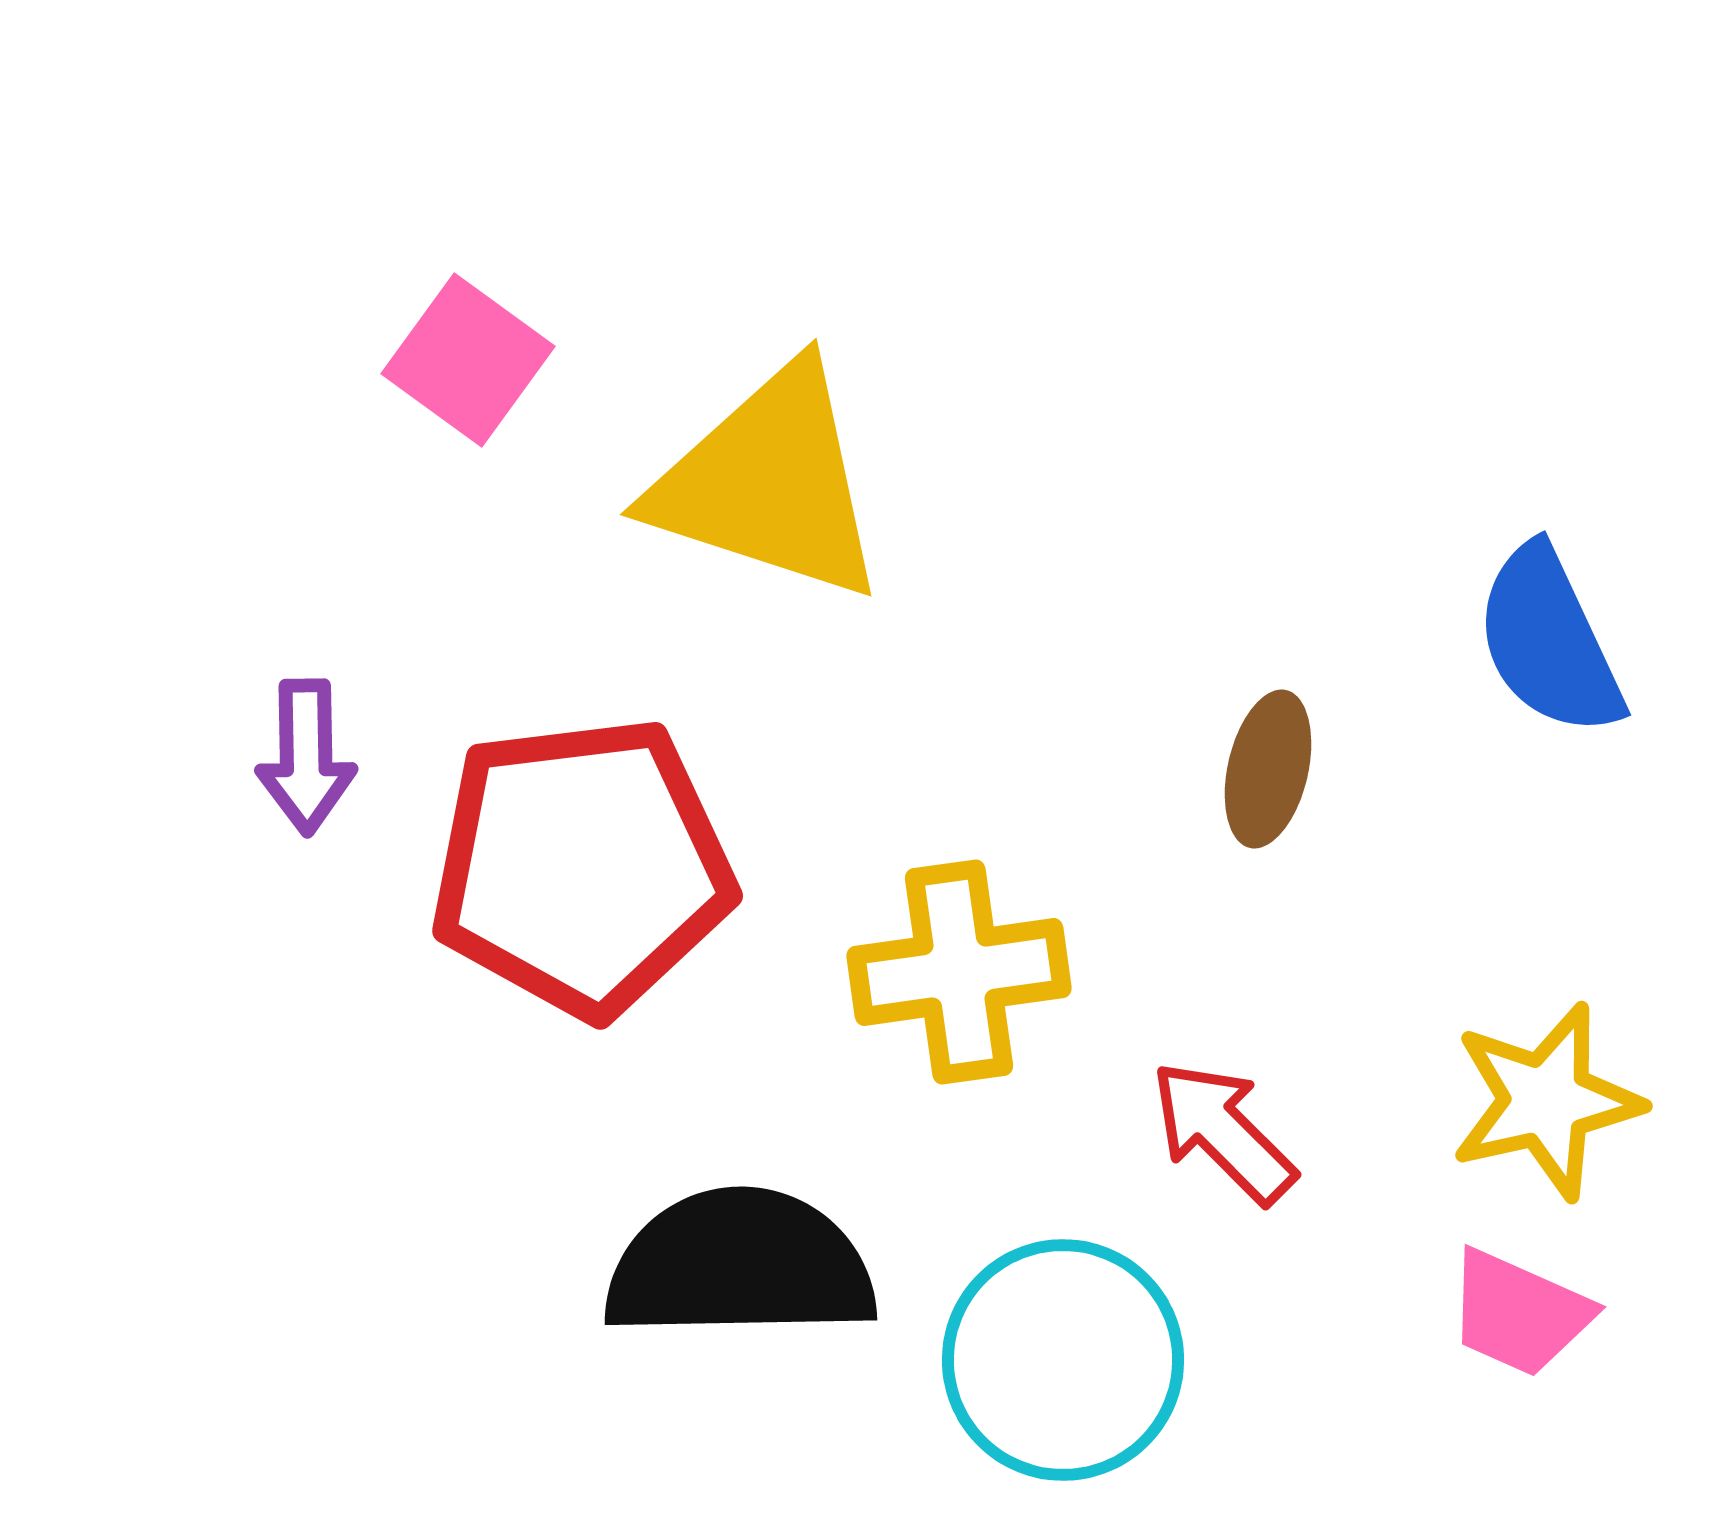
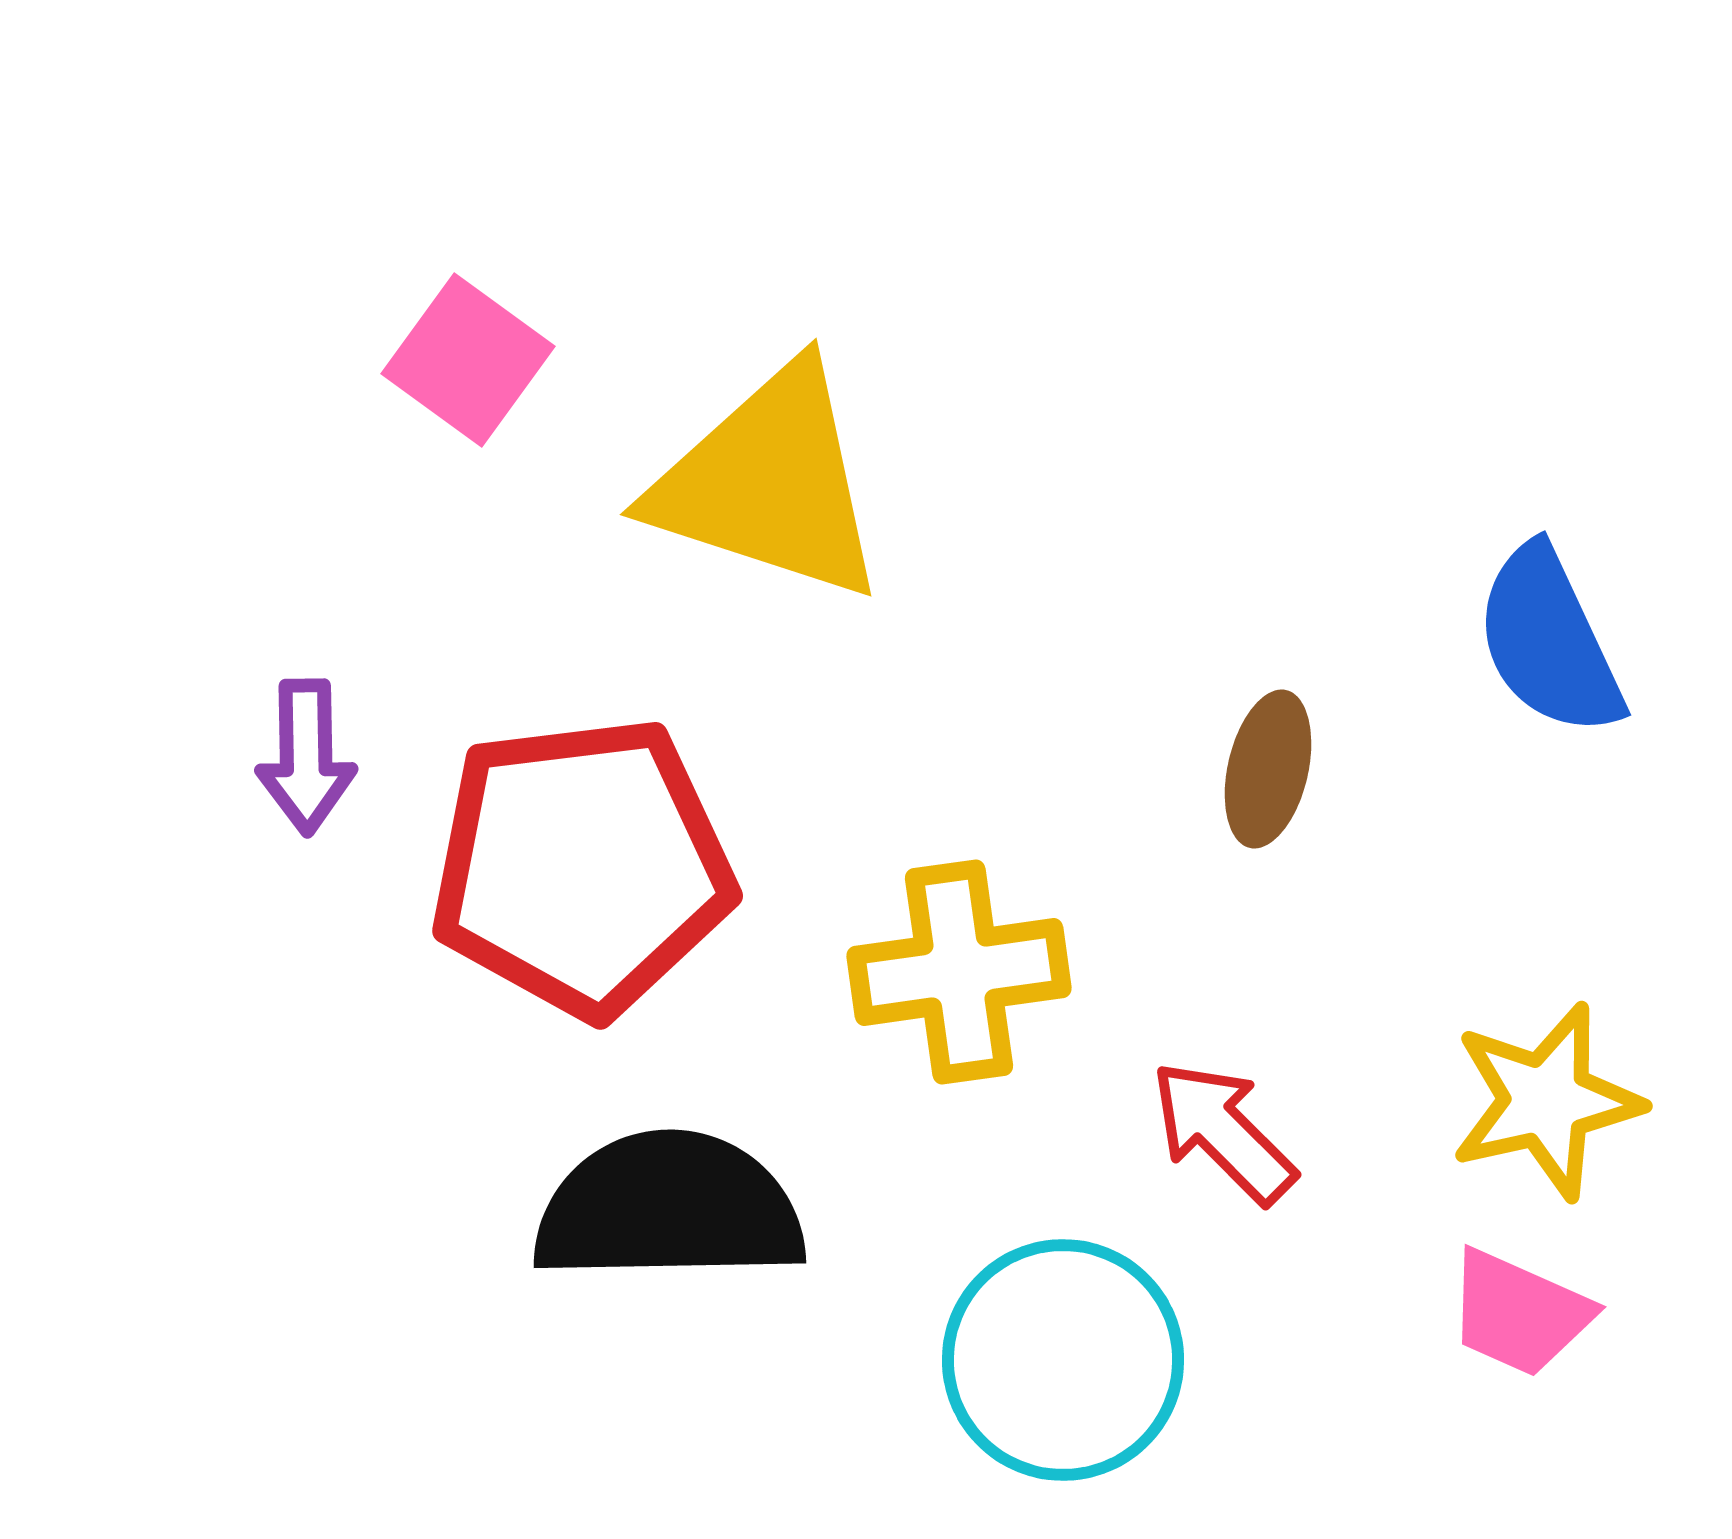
black semicircle: moved 71 px left, 57 px up
